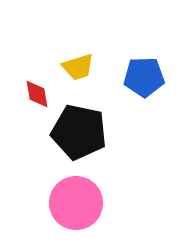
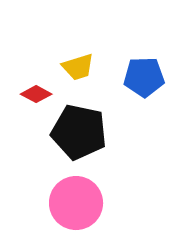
red diamond: moved 1 px left; rotated 52 degrees counterclockwise
